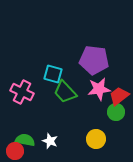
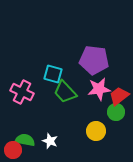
yellow circle: moved 8 px up
red circle: moved 2 px left, 1 px up
